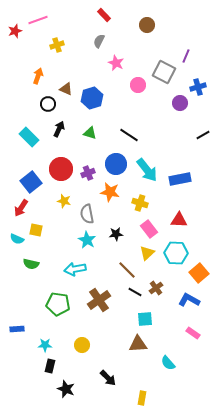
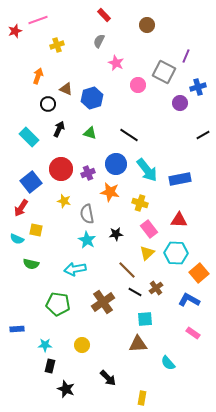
brown cross at (99, 300): moved 4 px right, 2 px down
